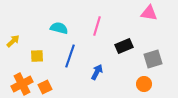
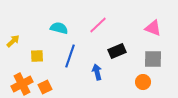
pink triangle: moved 4 px right, 15 px down; rotated 12 degrees clockwise
pink line: moved 1 px right, 1 px up; rotated 30 degrees clockwise
black rectangle: moved 7 px left, 5 px down
gray square: rotated 18 degrees clockwise
blue arrow: rotated 42 degrees counterclockwise
orange circle: moved 1 px left, 2 px up
